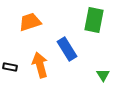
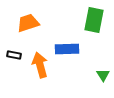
orange trapezoid: moved 2 px left, 1 px down
blue rectangle: rotated 60 degrees counterclockwise
black rectangle: moved 4 px right, 12 px up
